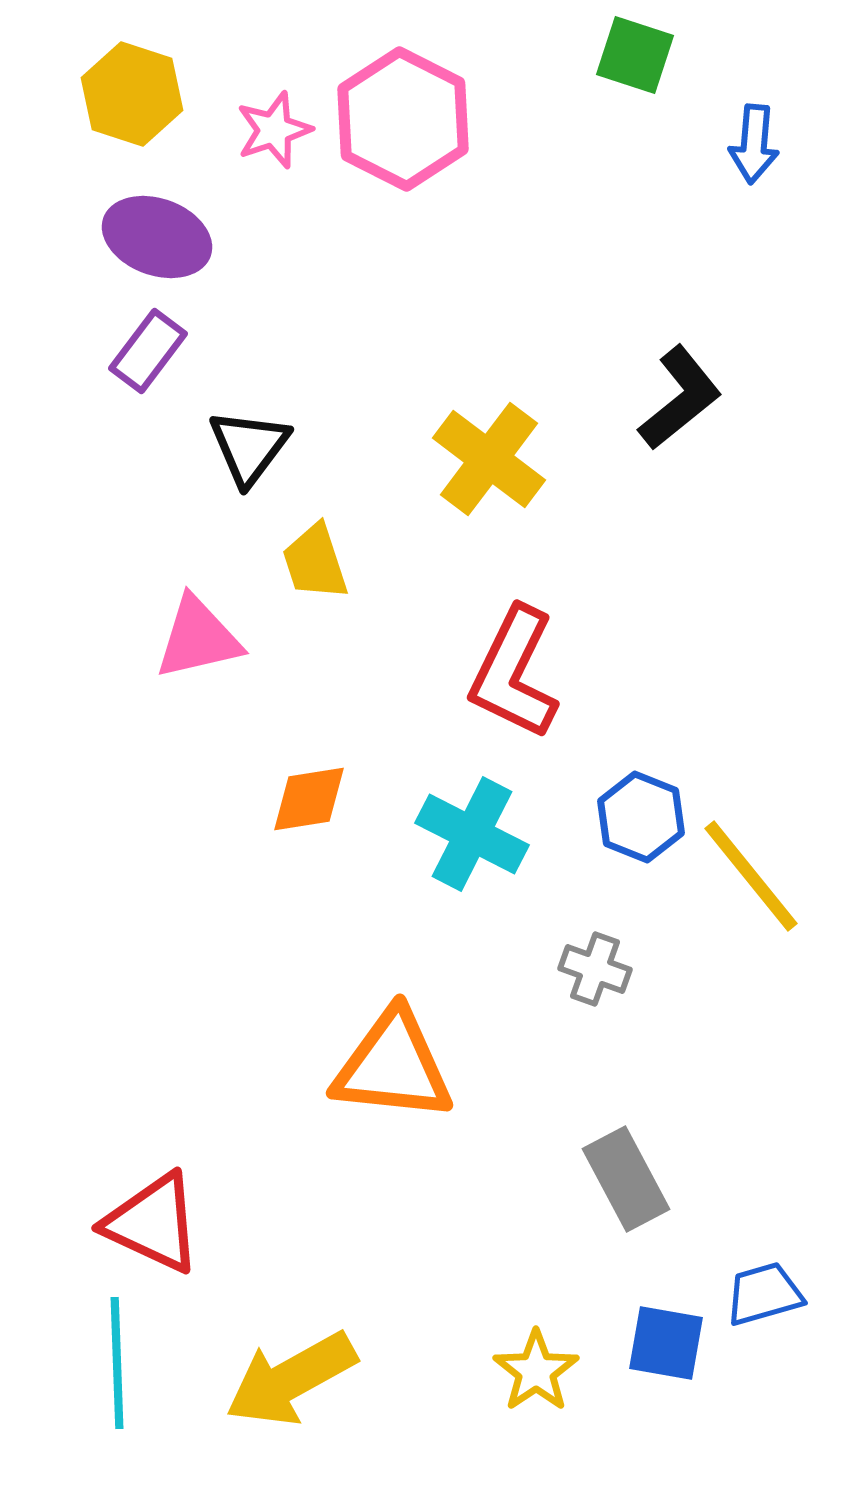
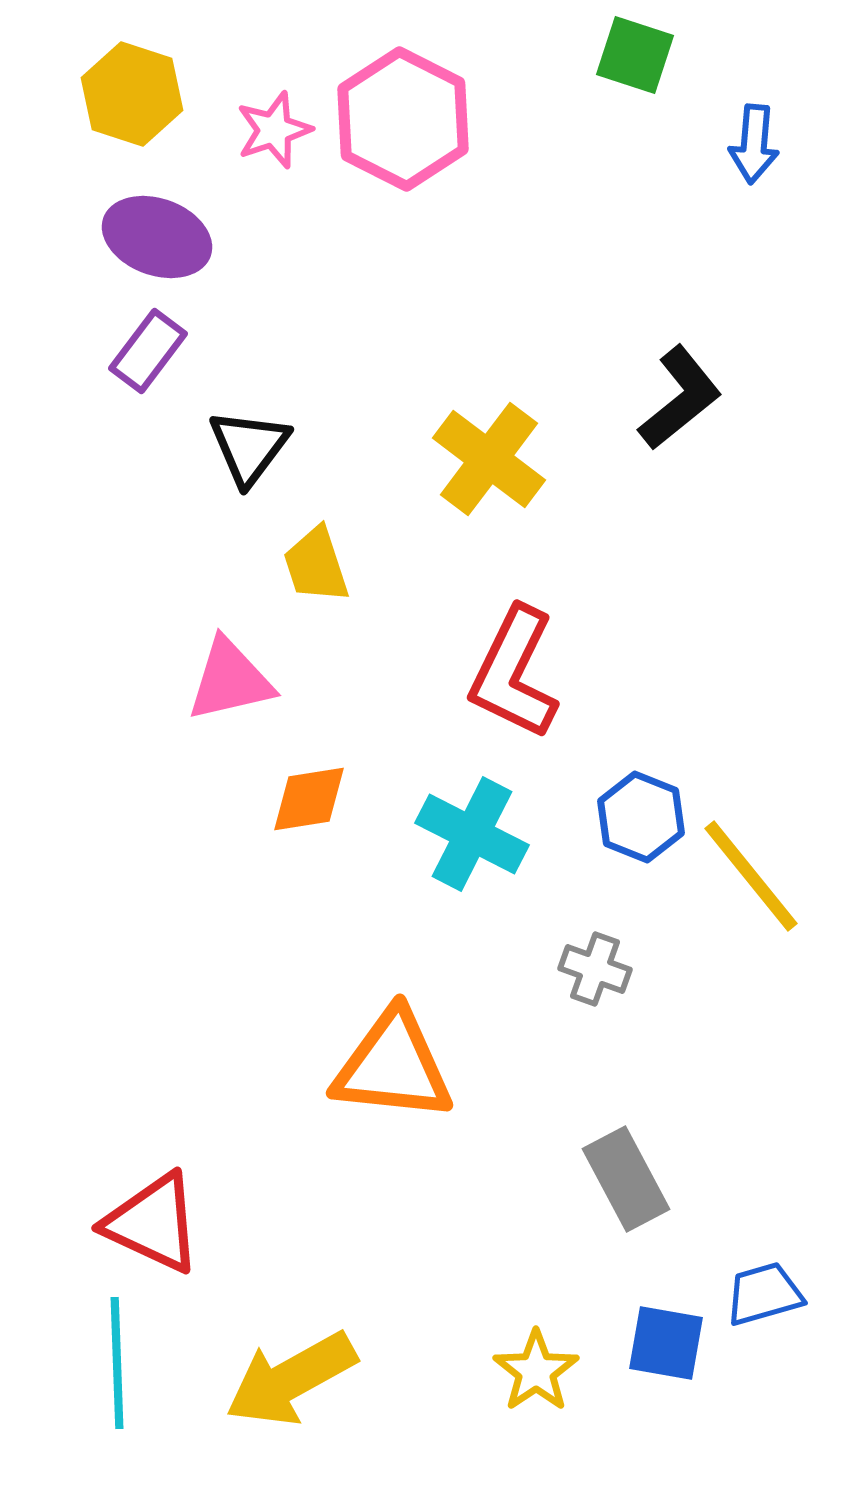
yellow trapezoid: moved 1 px right, 3 px down
pink triangle: moved 32 px right, 42 px down
